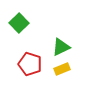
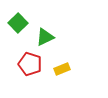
green square: moved 1 px left
green triangle: moved 16 px left, 10 px up
